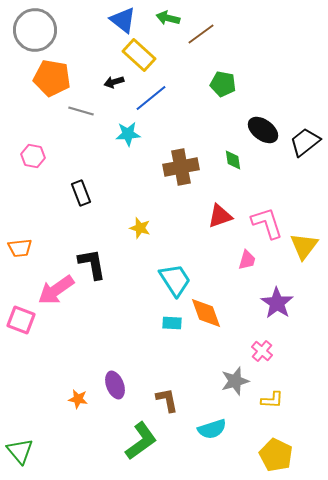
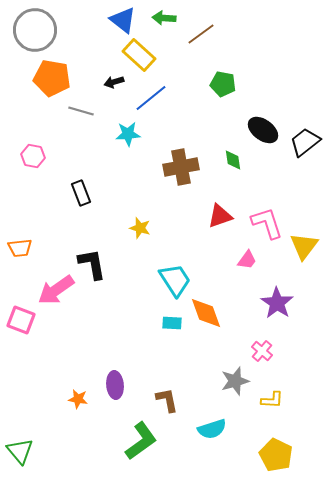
green arrow: moved 4 px left; rotated 10 degrees counterclockwise
pink trapezoid: rotated 20 degrees clockwise
purple ellipse: rotated 16 degrees clockwise
